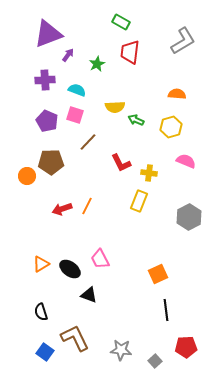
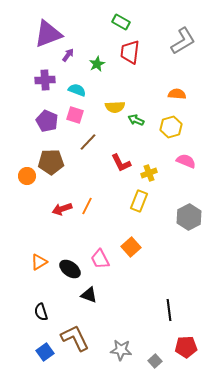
yellow cross: rotated 28 degrees counterclockwise
orange triangle: moved 2 px left, 2 px up
orange square: moved 27 px left, 27 px up; rotated 18 degrees counterclockwise
black line: moved 3 px right
blue square: rotated 18 degrees clockwise
